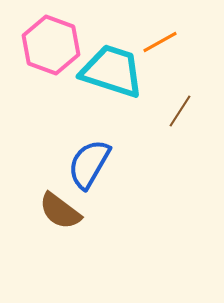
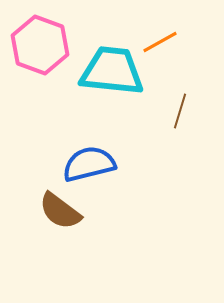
pink hexagon: moved 11 px left
cyan trapezoid: rotated 12 degrees counterclockwise
brown line: rotated 16 degrees counterclockwise
blue semicircle: rotated 46 degrees clockwise
